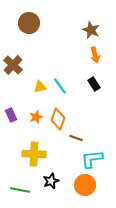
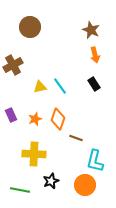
brown circle: moved 1 px right, 4 px down
brown cross: rotated 18 degrees clockwise
orange star: moved 1 px left, 2 px down
cyan L-shape: moved 3 px right, 2 px down; rotated 70 degrees counterclockwise
